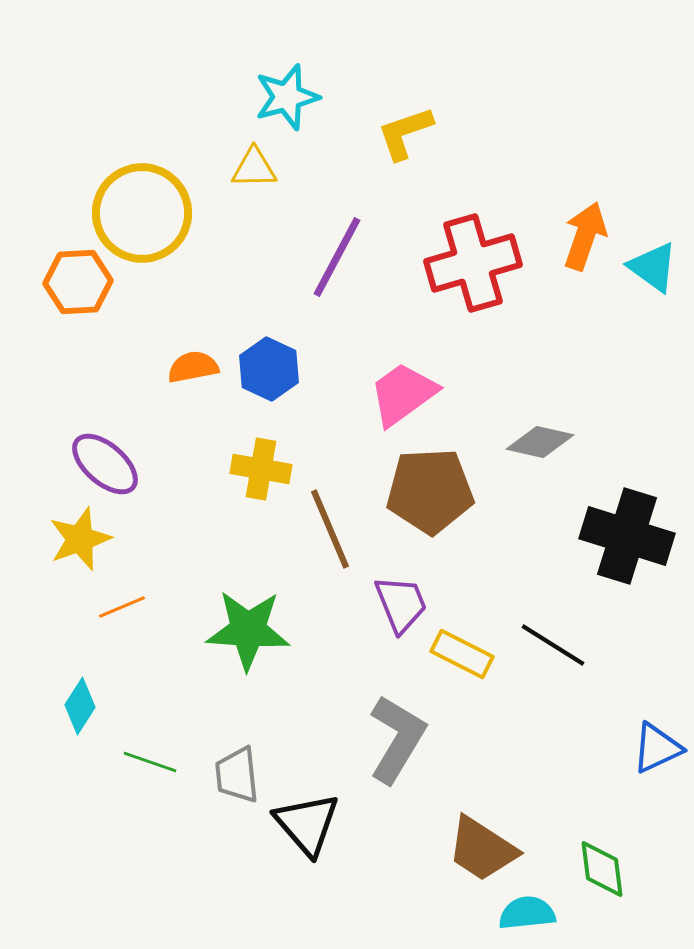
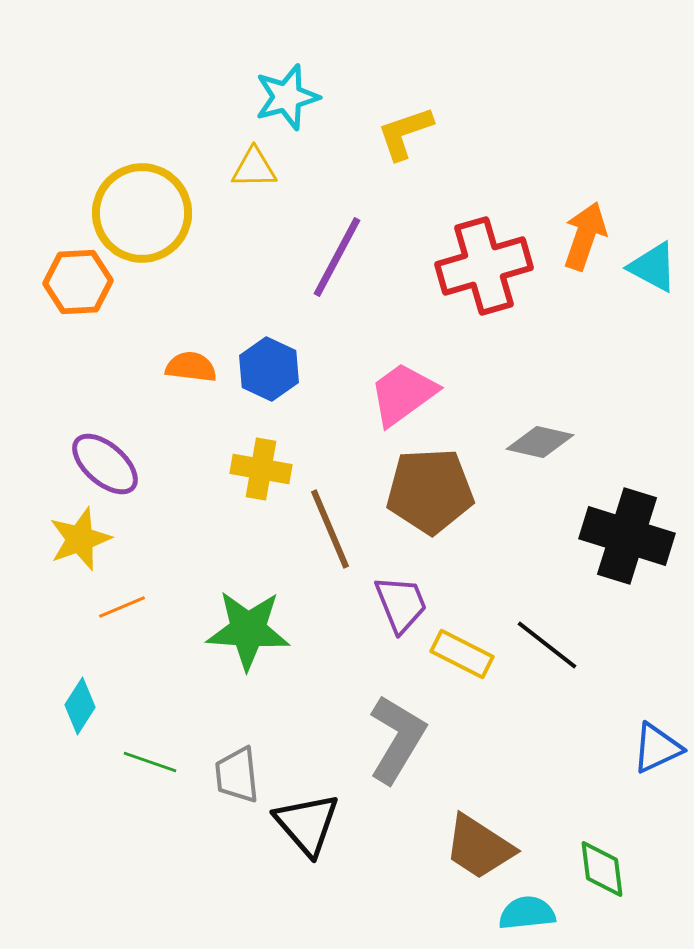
red cross: moved 11 px right, 3 px down
cyan triangle: rotated 8 degrees counterclockwise
orange semicircle: moved 2 px left; rotated 18 degrees clockwise
black line: moved 6 px left; rotated 6 degrees clockwise
brown trapezoid: moved 3 px left, 2 px up
